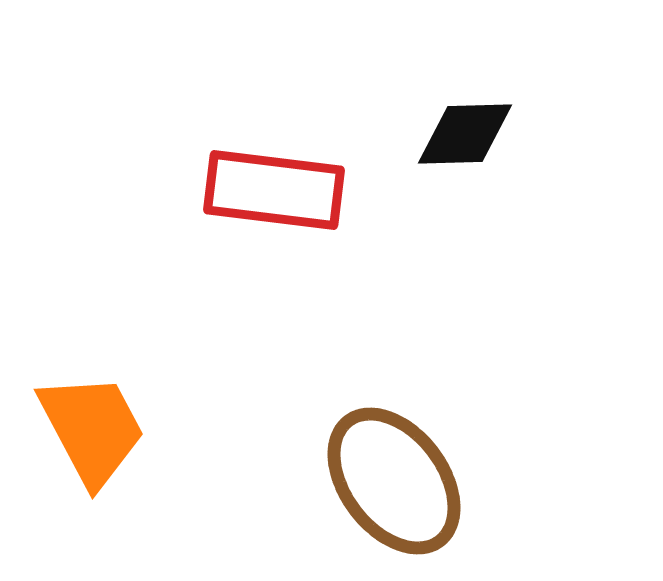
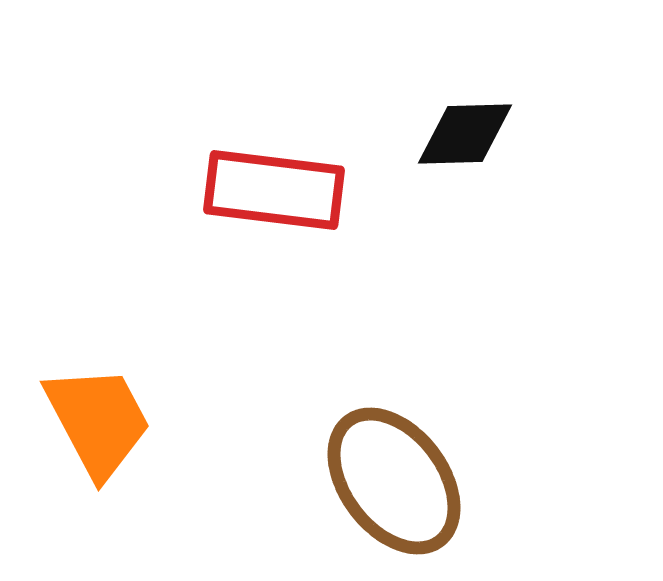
orange trapezoid: moved 6 px right, 8 px up
